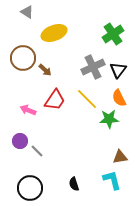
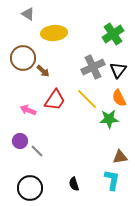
gray triangle: moved 1 px right, 2 px down
yellow ellipse: rotated 15 degrees clockwise
brown arrow: moved 2 px left, 1 px down
cyan L-shape: rotated 25 degrees clockwise
